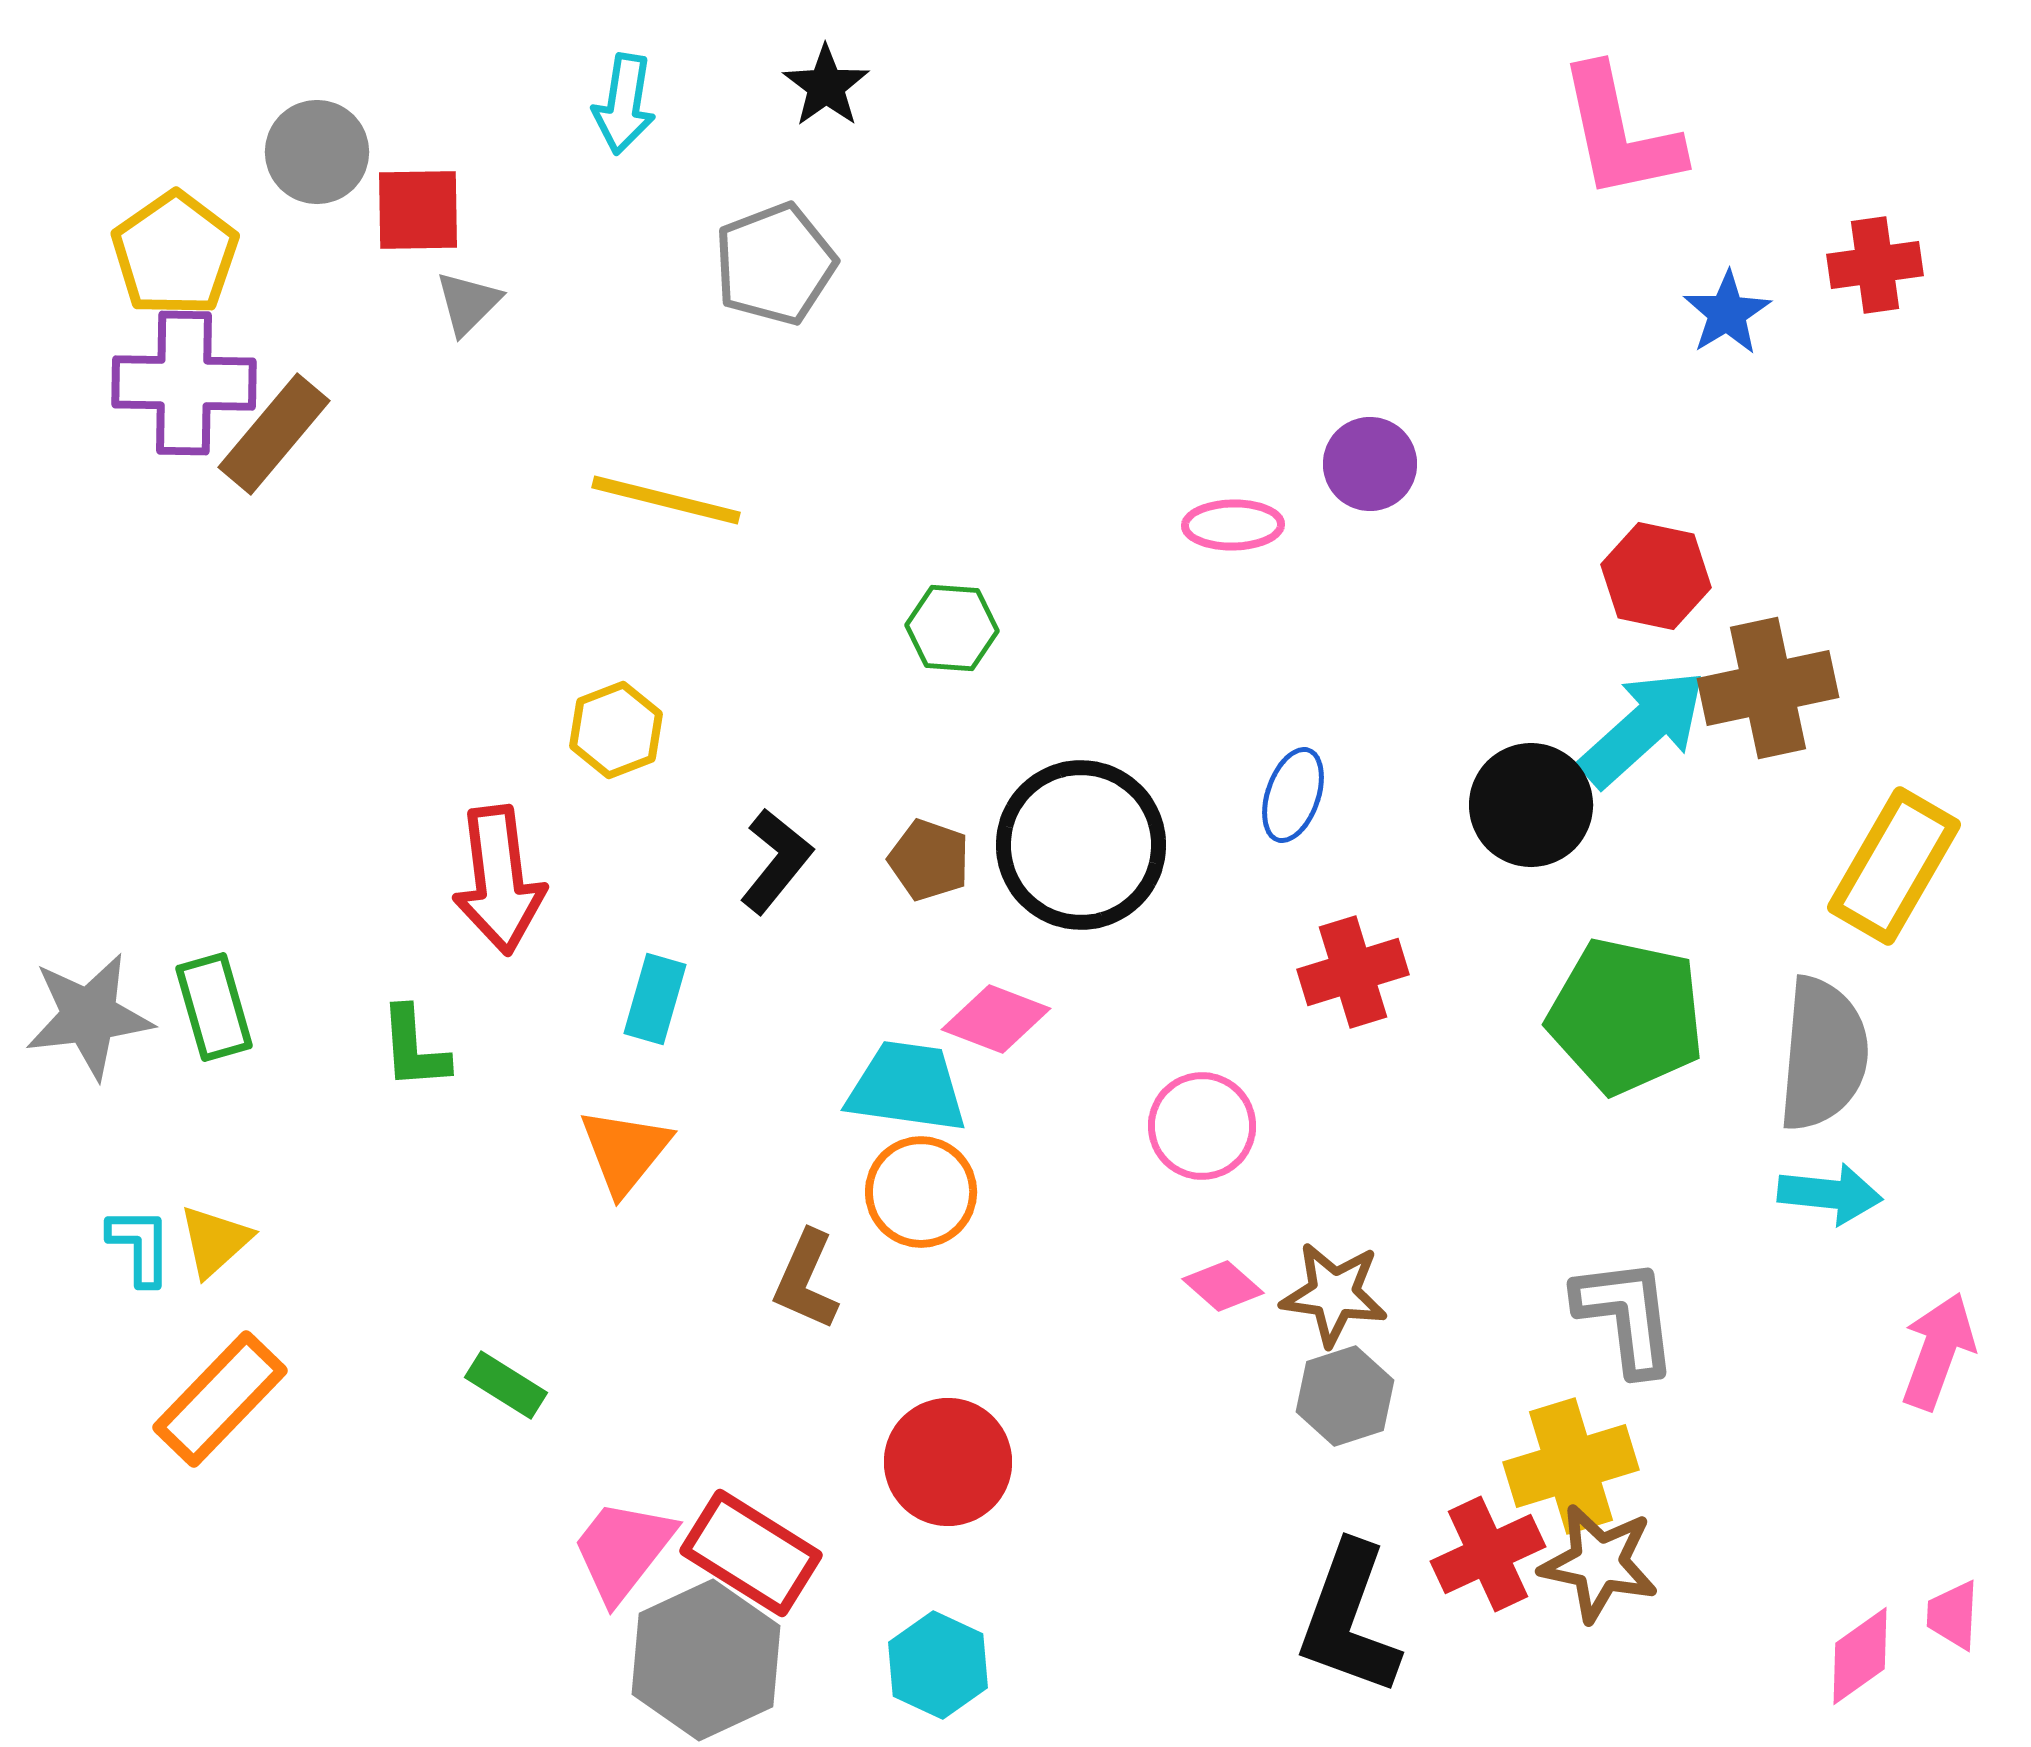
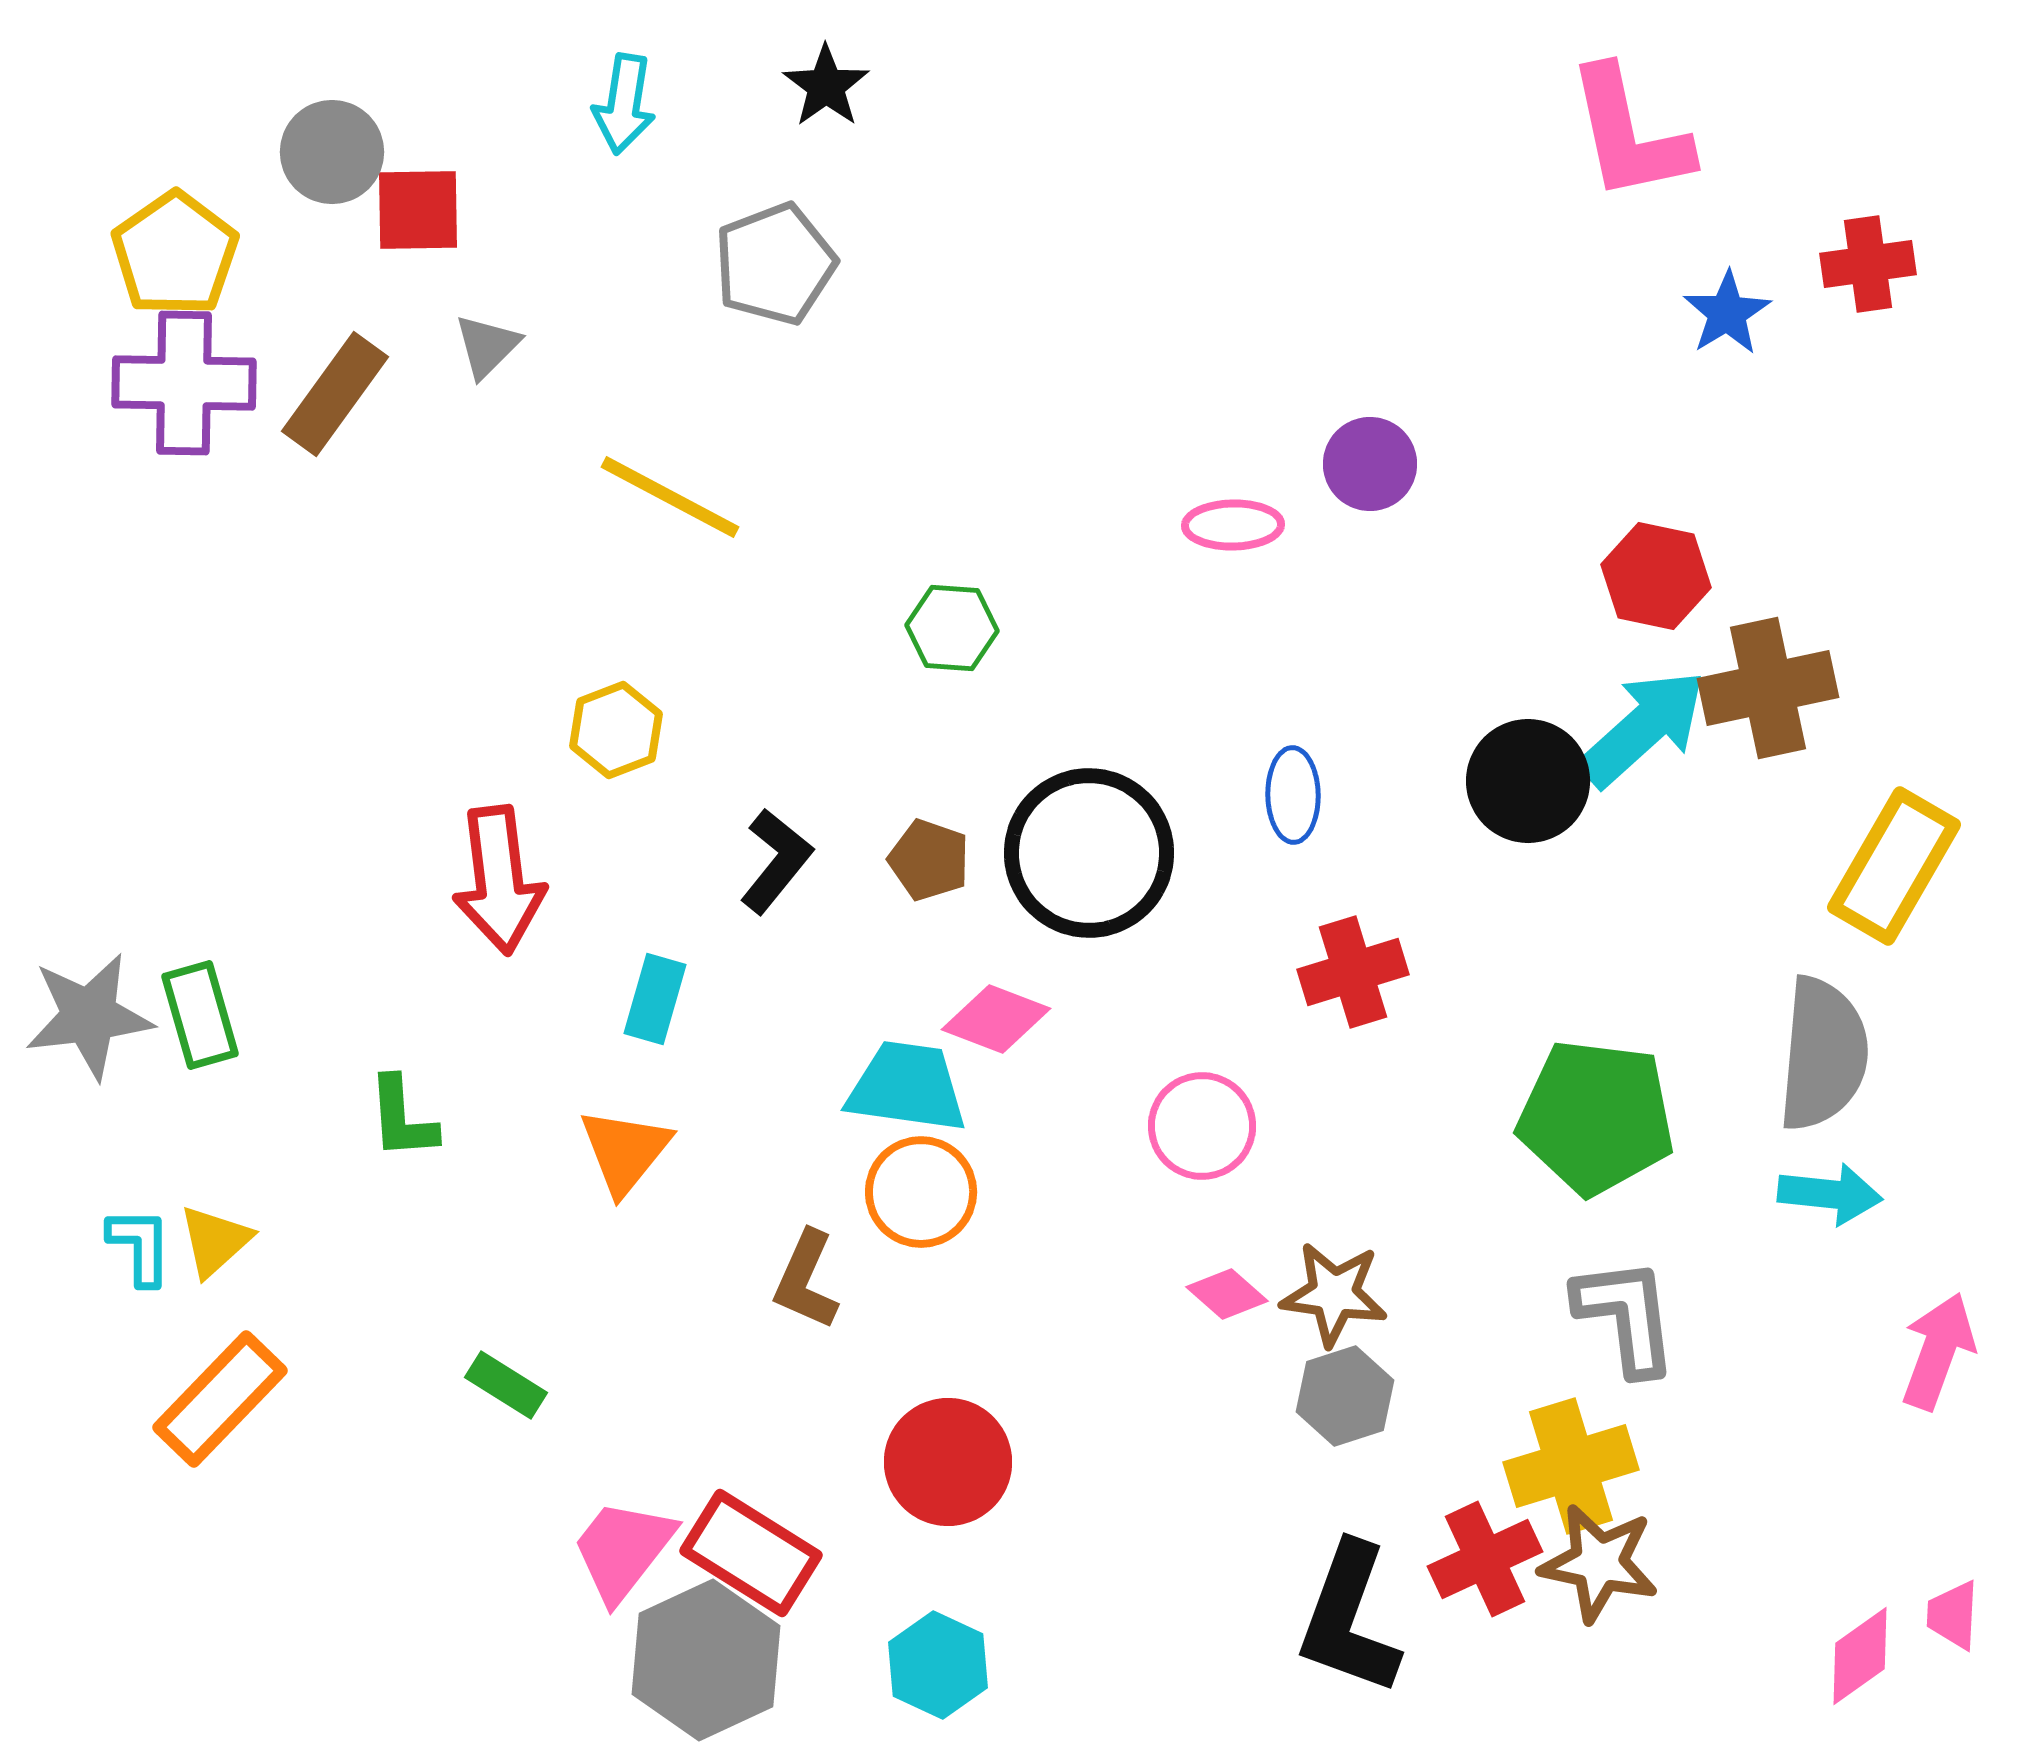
pink L-shape at (1620, 133): moved 9 px right, 1 px down
gray circle at (317, 152): moved 15 px right
red cross at (1875, 265): moved 7 px left, 1 px up
gray triangle at (468, 303): moved 19 px right, 43 px down
brown rectangle at (274, 434): moved 61 px right, 40 px up; rotated 4 degrees counterclockwise
yellow line at (666, 500): moved 4 px right, 3 px up; rotated 14 degrees clockwise
blue ellipse at (1293, 795): rotated 20 degrees counterclockwise
black circle at (1531, 805): moved 3 px left, 24 px up
black circle at (1081, 845): moved 8 px right, 8 px down
green rectangle at (214, 1007): moved 14 px left, 8 px down
green pentagon at (1626, 1016): moved 30 px left, 101 px down; rotated 5 degrees counterclockwise
green L-shape at (414, 1048): moved 12 px left, 70 px down
pink diamond at (1223, 1286): moved 4 px right, 8 px down
red cross at (1488, 1554): moved 3 px left, 5 px down
